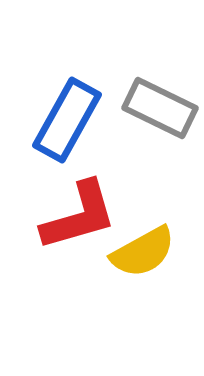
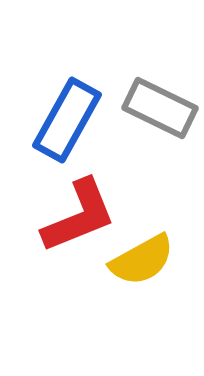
red L-shape: rotated 6 degrees counterclockwise
yellow semicircle: moved 1 px left, 8 px down
